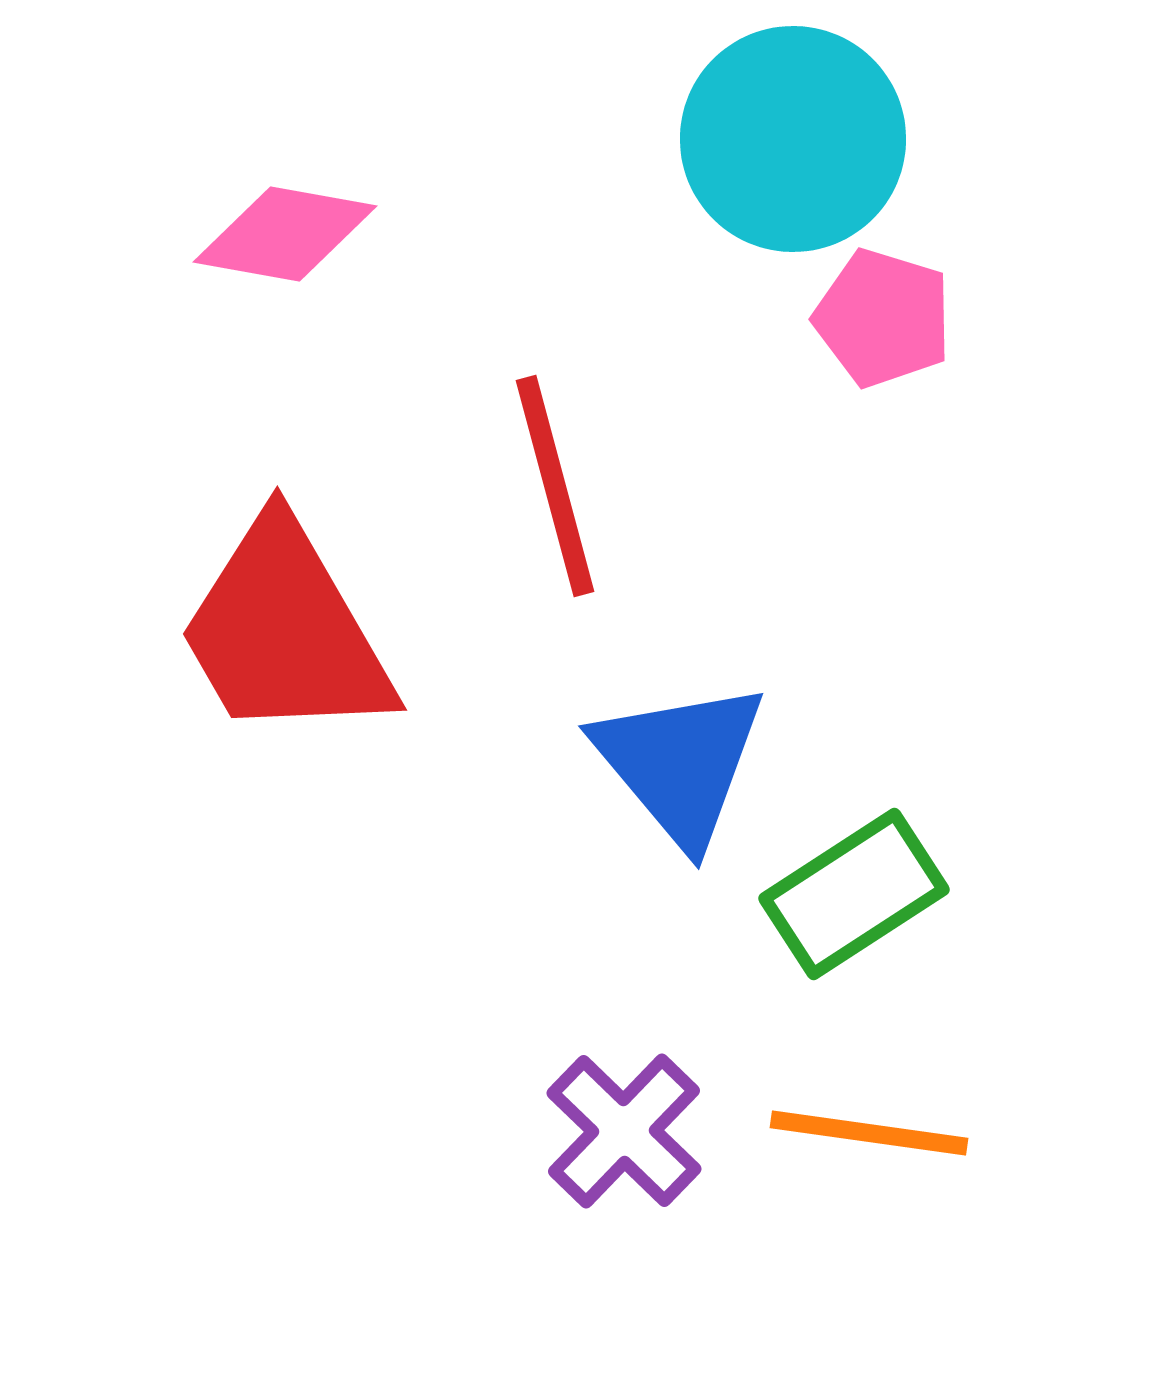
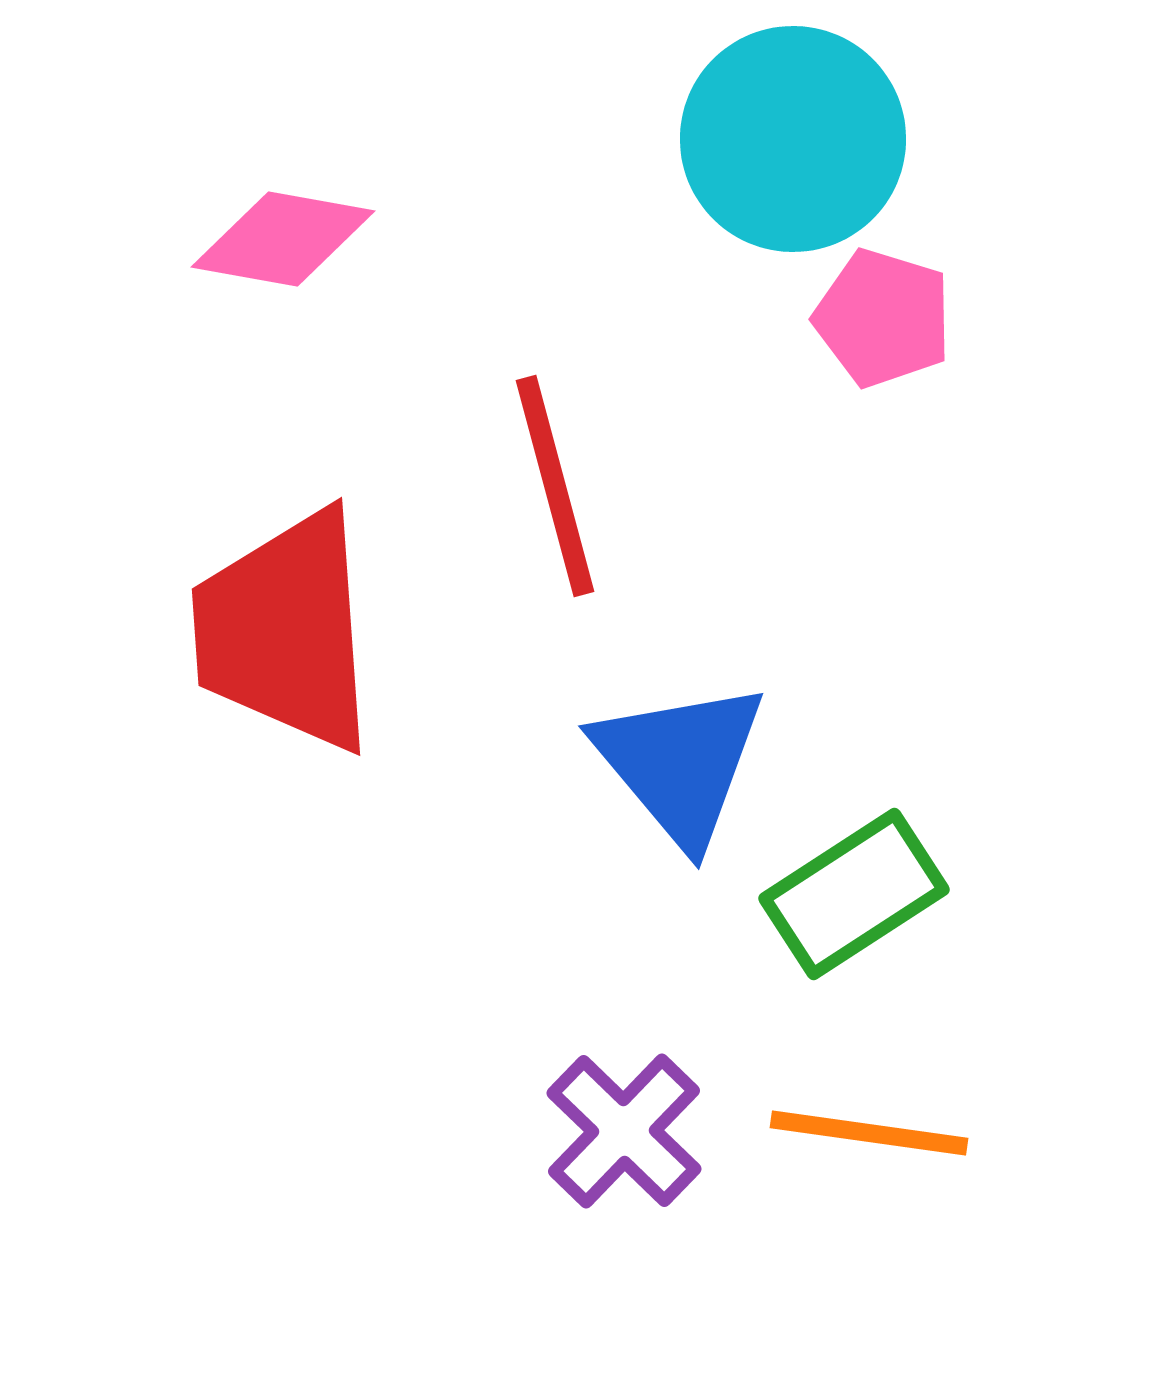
pink diamond: moved 2 px left, 5 px down
red trapezoid: rotated 26 degrees clockwise
